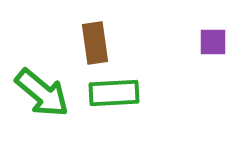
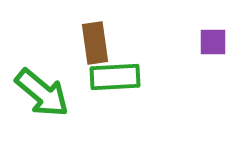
green rectangle: moved 1 px right, 16 px up
